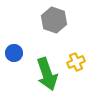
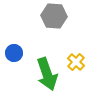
gray hexagon: moved 4 px up; rotated 15 degrees counterclockwise
yellow cross: rotated 24 degrees counterclockwise
